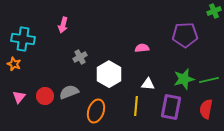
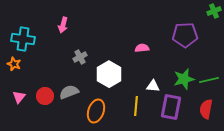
white triangle: moved 5 px right, 2 px down
